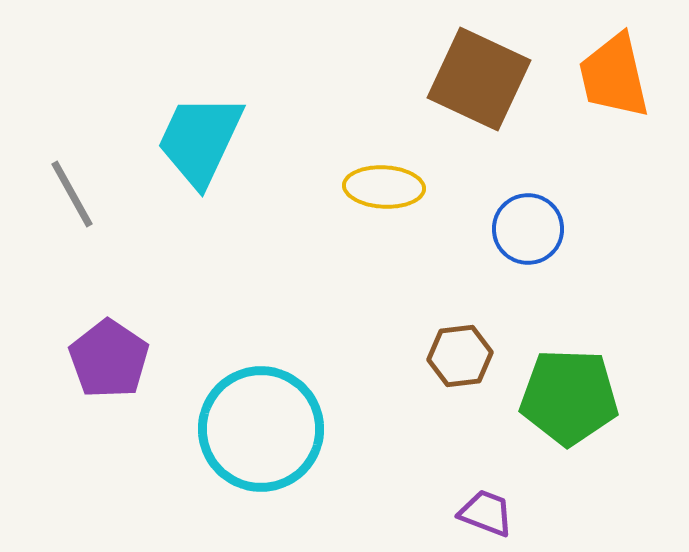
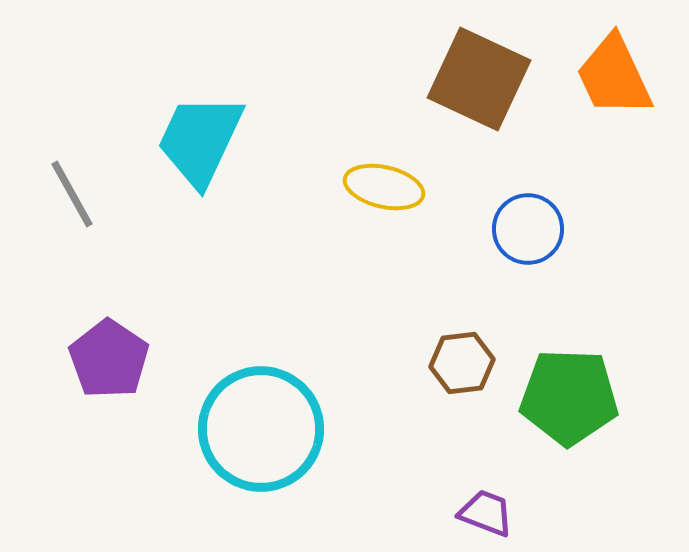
orange trapezoid: rotated 12 degrees counterclockwise
yellow ellipse: rotated 10 degrees clockwise
brown hexagon: moved 2 px right, 7 px down
